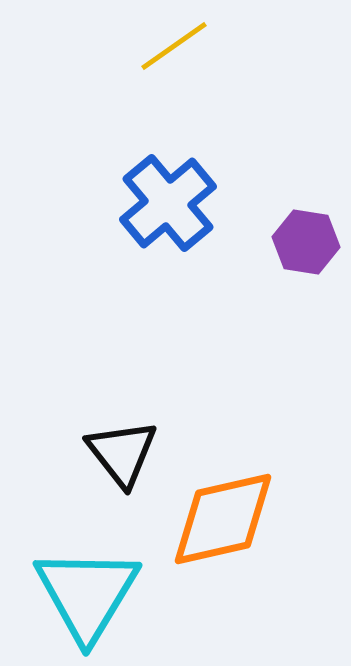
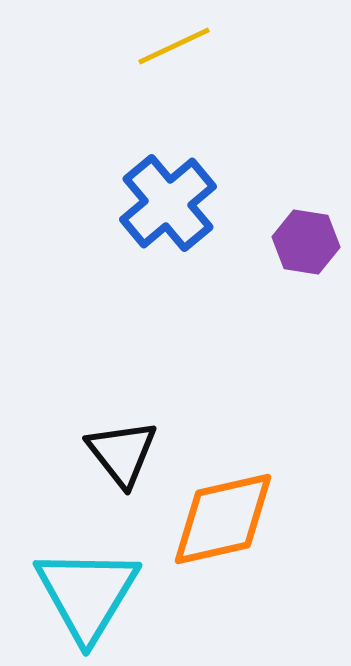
yellow line: rotated 10 degrees clockwise
